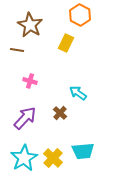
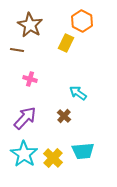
orange hexagon: moved 2 px right, 6 px down
pink cross: moved 2 px up
brown cross: moved 4 px right, 3 px down
cyan star: moved 4 px up; rotated 8 degrees counterclockwise
